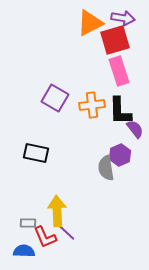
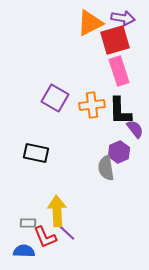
purple hexagon: moved 1 px left, 3 px up
